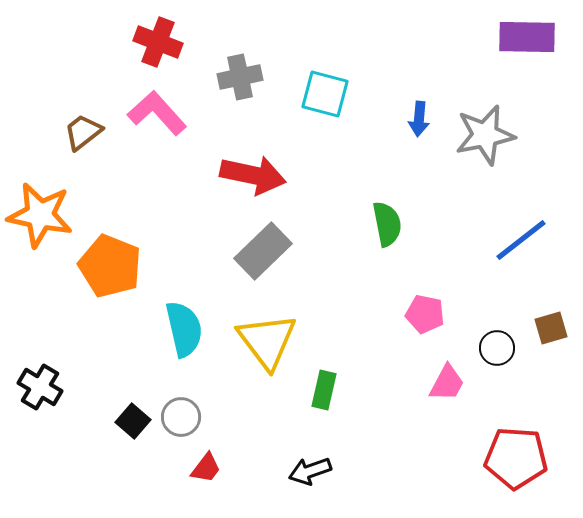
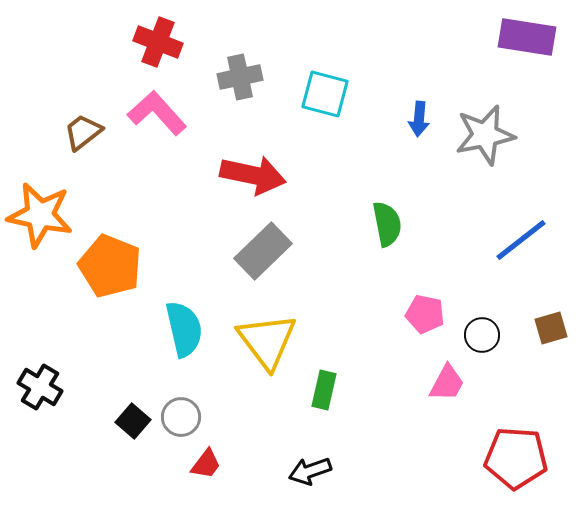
purple rectangle: rotated 8 degrees clockwise
black circle: moved 15 px left, 13 px up
red trapezoid: moved 4 px up
